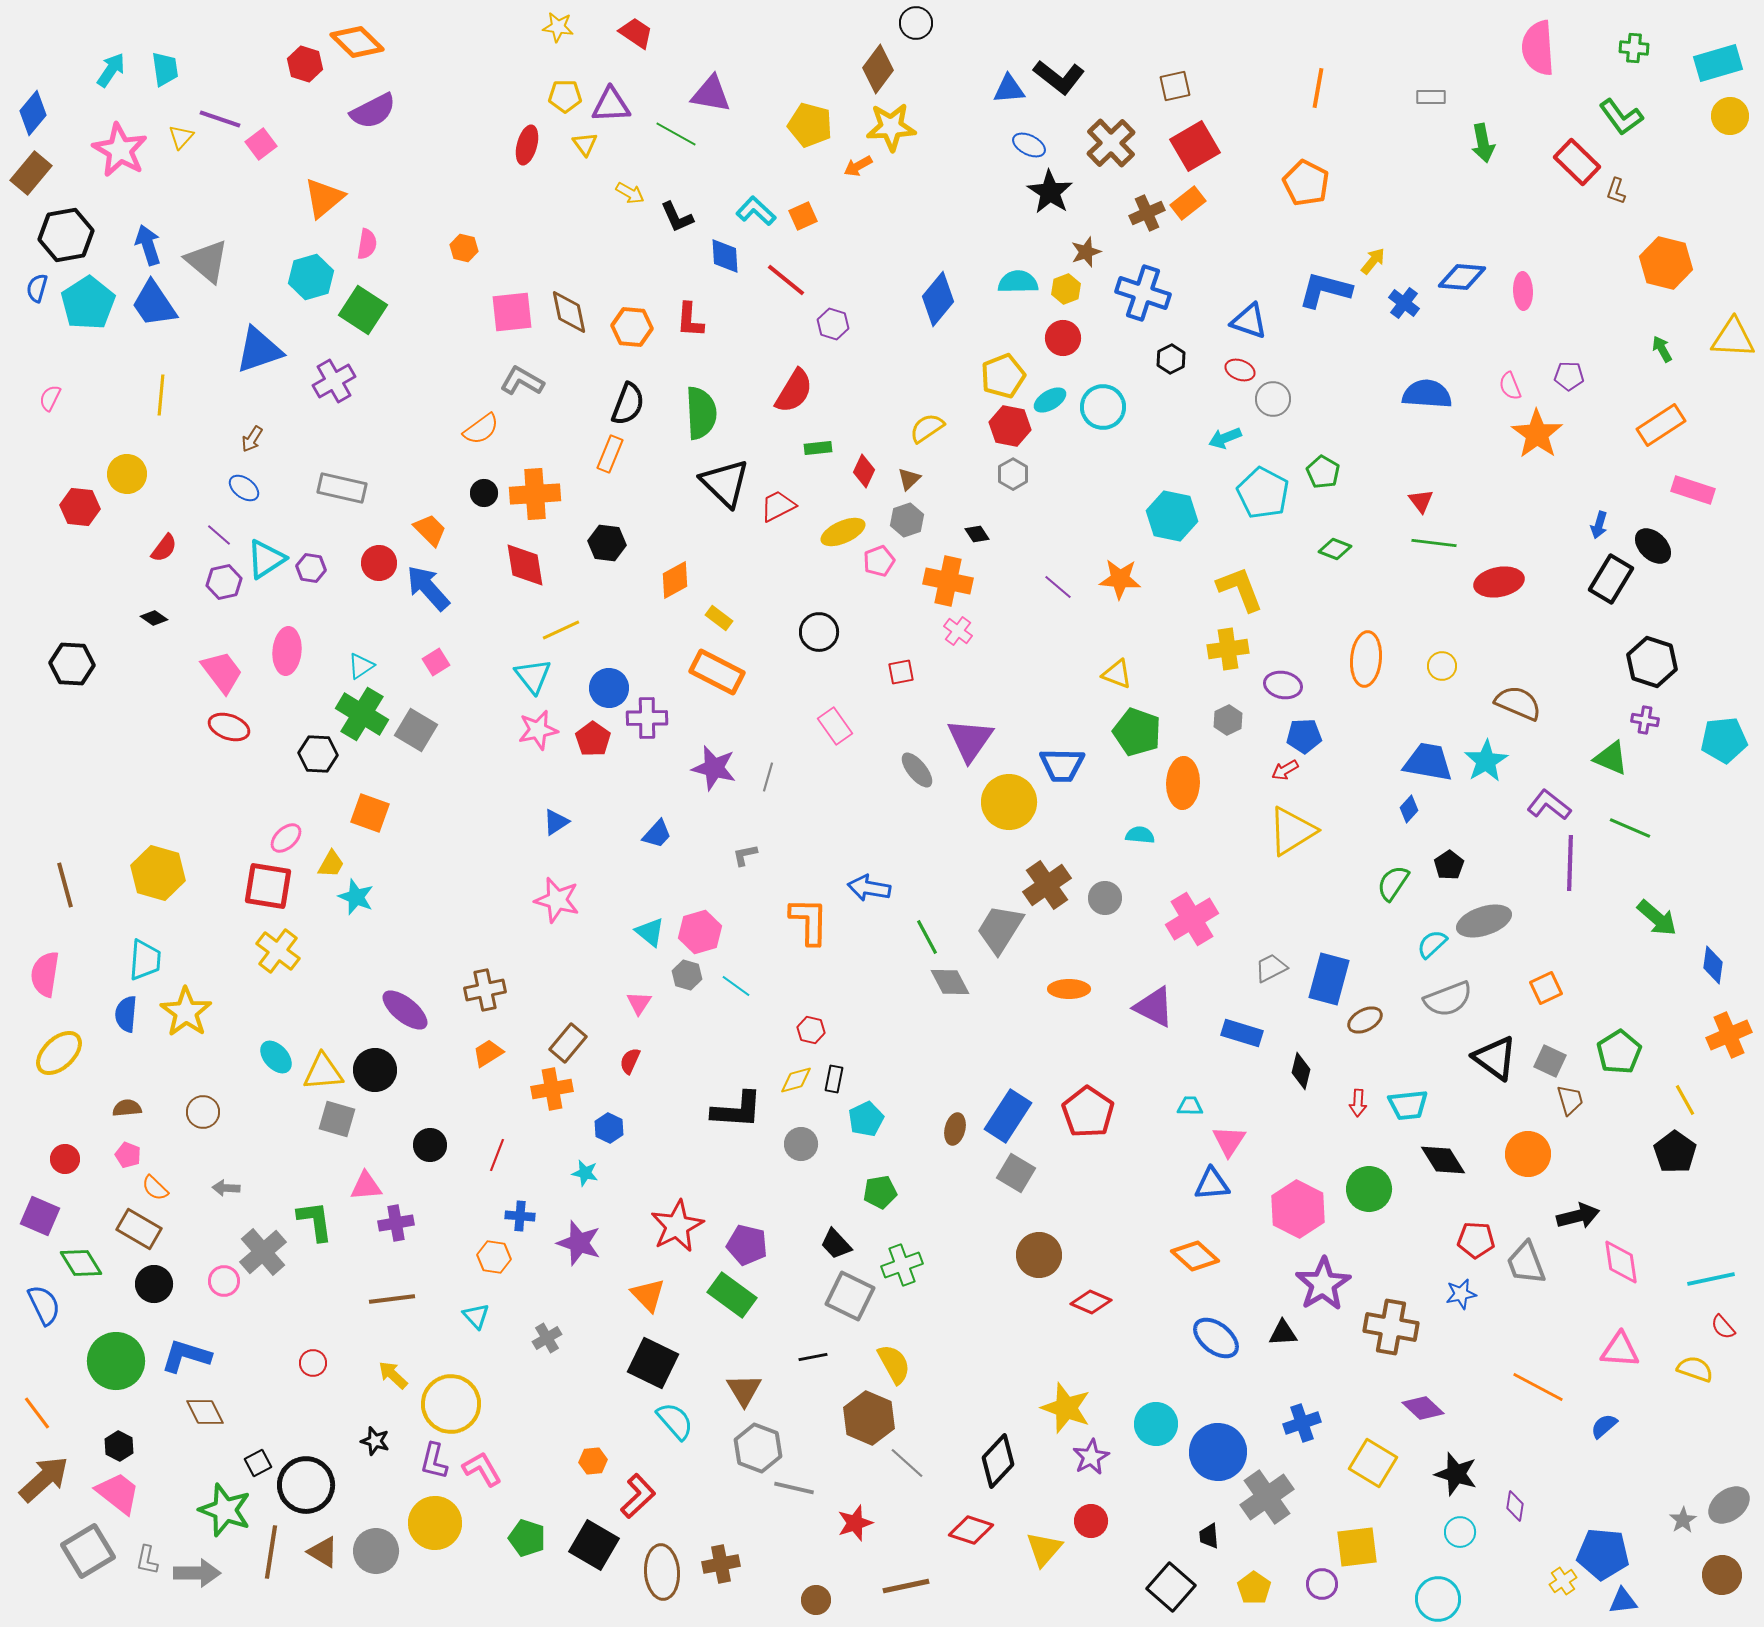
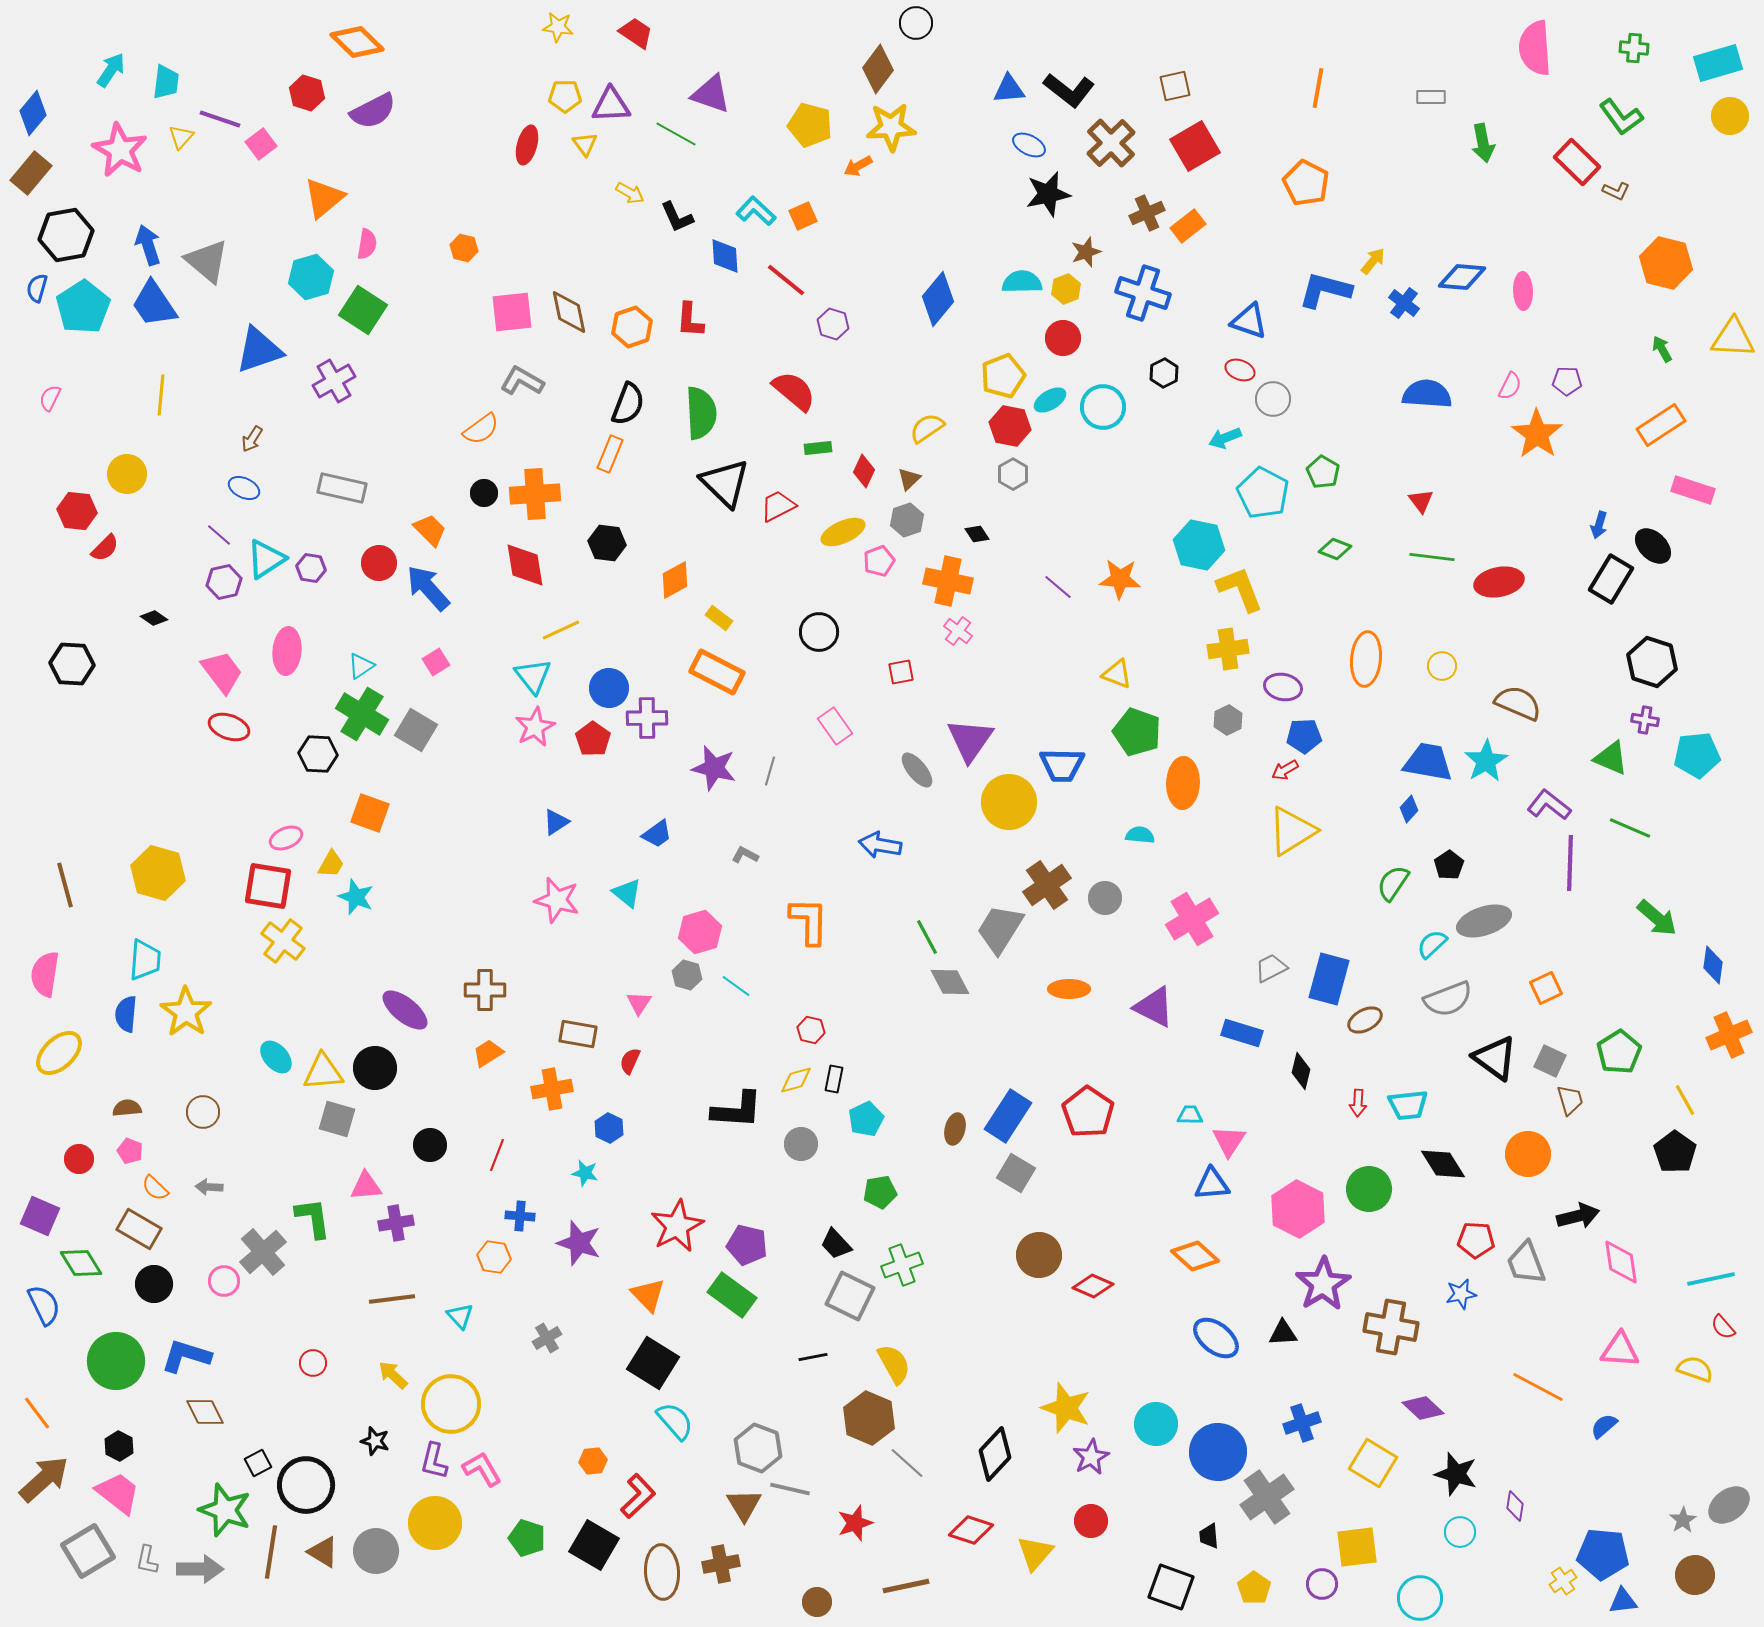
pink semicircle at (1538, 48): moved 3 px left
red hexagon at (305, 64): moved 2 px right, 29 px down
cyan trapezoid at (165, 69): moved 1 px right, 13 px down; rotated 15 degrees clockwise
black L-shape at (1059, 77): moved 10 px right, 13 px down
purple triangle at (711, 94): rotated 9 degrees clockwise
brown L-shape at (1616, 191): rotated 84 degrees counterclockwise
black star at (1050, 192): moved 2 px left, 2 px down; rotated 27 degrees clockwise
orange rectangle at (1188, 203): moved 23 px down
cyan semicircle at (1018, 282): moved 4 px right
cyan pentagon at (88, 303): moved 5 px left, 4 px down
orange hexagon at (632, 327): rotated 24 degrees counterclockwise
black hexagon at (1171, 359): moved 7 px left, 14 px down
purple pentagon at (1569, 376): moved 2 px left, 5 px down
pink semicircle at (1510, 386): rotated 132 degrees counterclockwise
red semicircle at (794, 391): rotated 81 degrees counterclockwise
blue ellipse at (244, 488): rotated 12 degrees counterclockwise
red hexagon at (80, 507): moved 3 px left, 4 px down
cyan hexagon at (1172, 516): moved 27 px right, 29 px down
green line at (1434, 543): moved 2 px left, 14 px down
red semicircle at (164, 548): moved 59 px left; rotated 8 degrees clockwise
purple ellipse at (1283, 685): moved 2 px down
pink star at (538, 730): moved 3 px left, 3 px up; rotated 15 degrees counterclockwise
cyan pentagon at (1724, 740): moved 27 px left, 15 px down
gray line at (768, 777): moved 2 px right, 6 px up
blue trapezoid at (657, 834): rotated 12 degrees clockwise
pink ellipse at (286, 838): rotated 20 degrees clockwise
gray L-shape at (745, 855): rotated 40 degrees clockwise
blue arrow at (869, 888): moved 11 px right, 43 px up
cyan triangle at (650, 932): moved 23 px left, 39 px up
yellow cross at (278, 951): moved 5 px right, 10 px up
brown cross at (485, 990): rotated 12 degrees clockwise
brown rectangle at (568, 1043): moved 10 px right, 9 px up; rotated 60 degrees clockwise
black circle at (375, 1070): moved 2 px up
cyan trapezoid at (1190, 1106): moved 9 px down
pink pentagon at (128, 1155): moved 2 px right, 4 px up
red circle at (65, 1159): moved 14 px right
black diamond at (1443, 1160): moved 4 px down
gray arrow at (226, 1188): moved 17 px left, 1 px up
green L-shape at (315, 1221): moved 2 px left, 3 px up
red diamond at (1091, 1302): moved 2 px right, 16 px up
cyan triangle at (476, 1316): moved 16 px left
black square at (653, 1363): rotated 6 degrees clockwise
brown triangle at (744, 1390): moved 115 px down
black diamond at (998, 1461): moved 3 px left, 7 px up
gray line at (794, 1488): moved 4 px left, 1 px down
yellow triangle at (1044, 1549): moved 9 px left, 4 px down
gray arrow at (197, 1573): moved 3 px right, 4 px up
brown circle at (1722, 1575): moved 27 px left
black square at (1171, 1587): rotated 21 degrees counterclockwise
cyan circle at (1438, 1599): moved 18 px left, 1 px up
brown circle at (816, 1600): moved 1 px right, 2 px down
